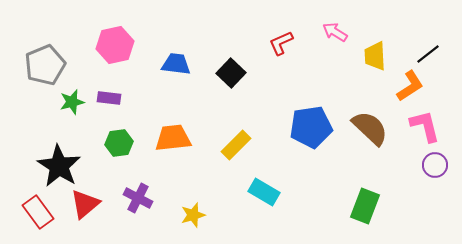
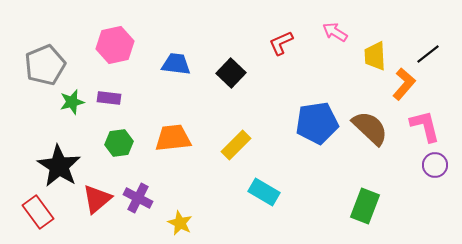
orange L-shape: moved 6 px left, 2 px up; rotated 16 degrees counterclockwise
blue pentagon: moved 6 px right, 4 px up
red triangle: moved 12 px right, 5 px up
yellow star: moved 13 px left, 8 px down; rotated 30 degrees counterclockwise
